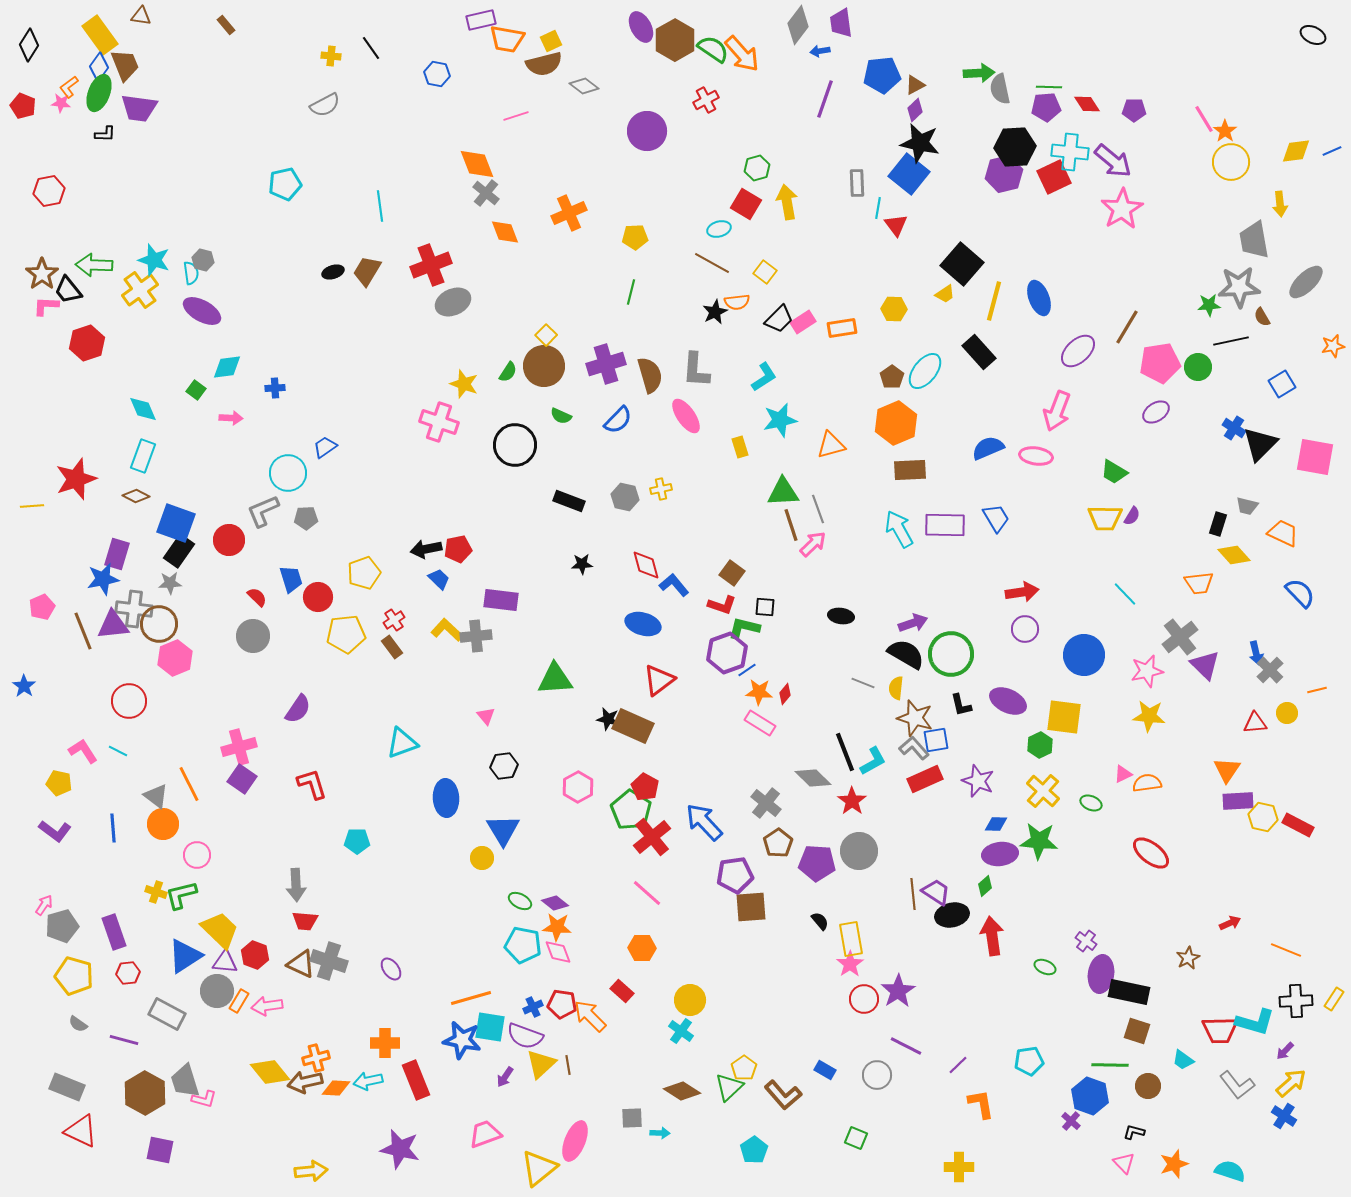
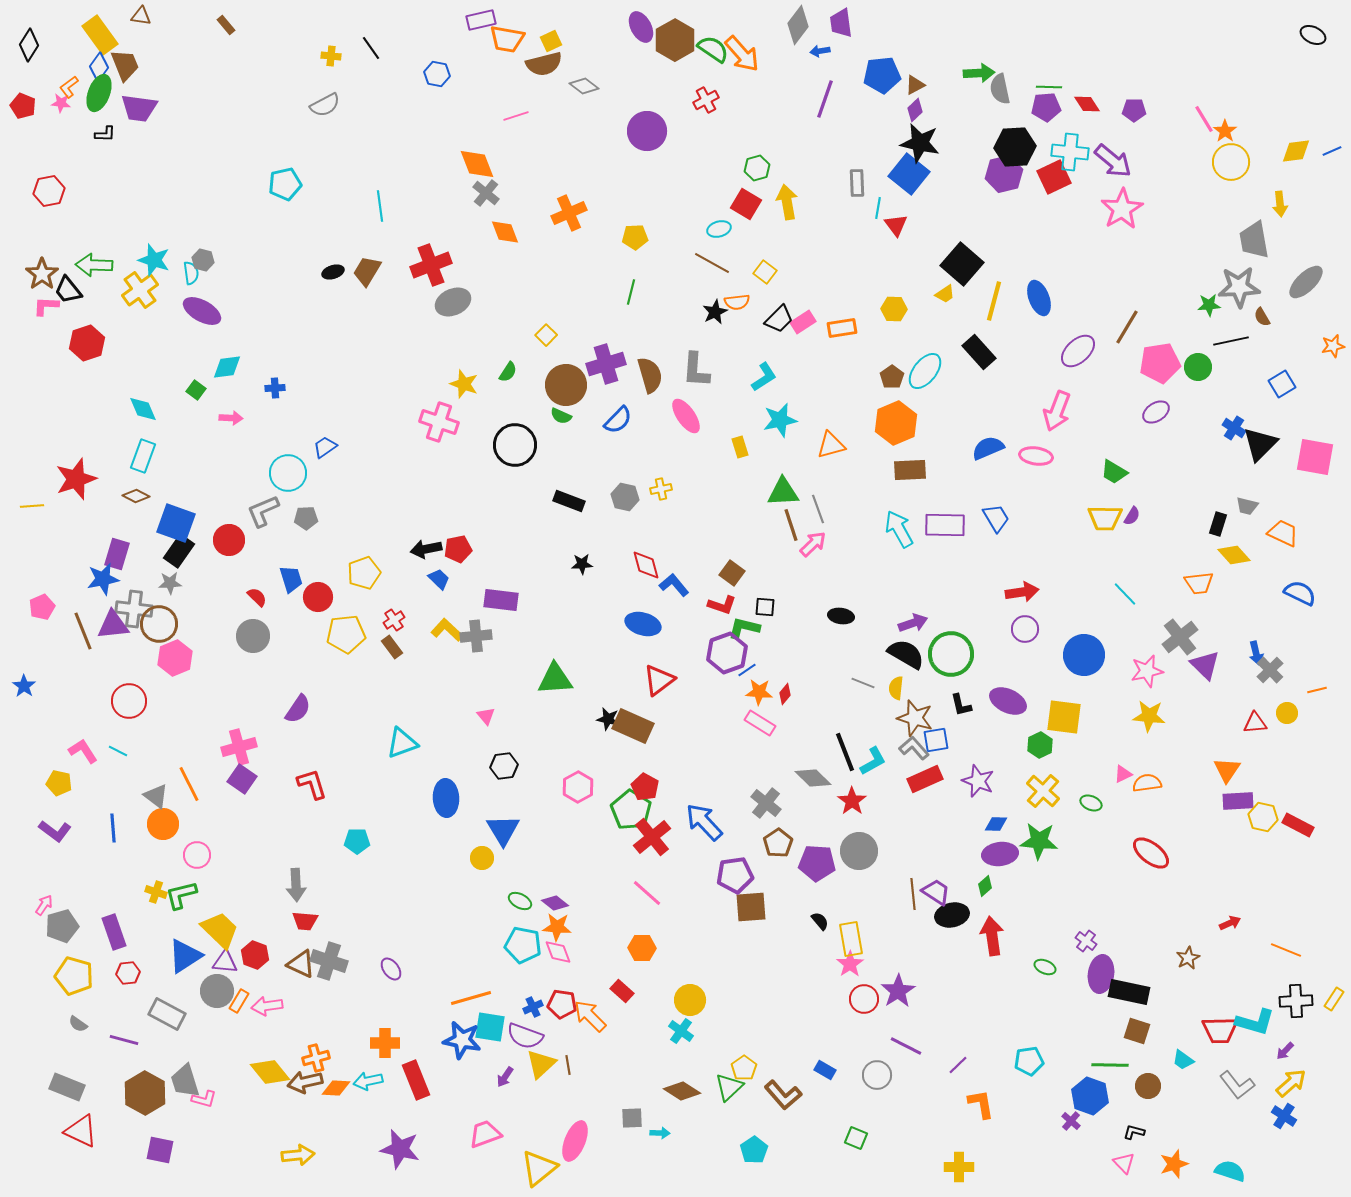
brown circle at (544, 366): moved 22 px right, 19 px down
blue semicircle at (1300, 593): rotated 20 degrees counterclockwise
yellow arrow at (311, 1171): moved 13 px left, 16 px up
